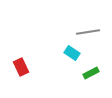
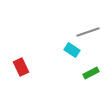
gray line: rotated 10 degrees counterclockwise
cyan rectangle: moved 3 px up
